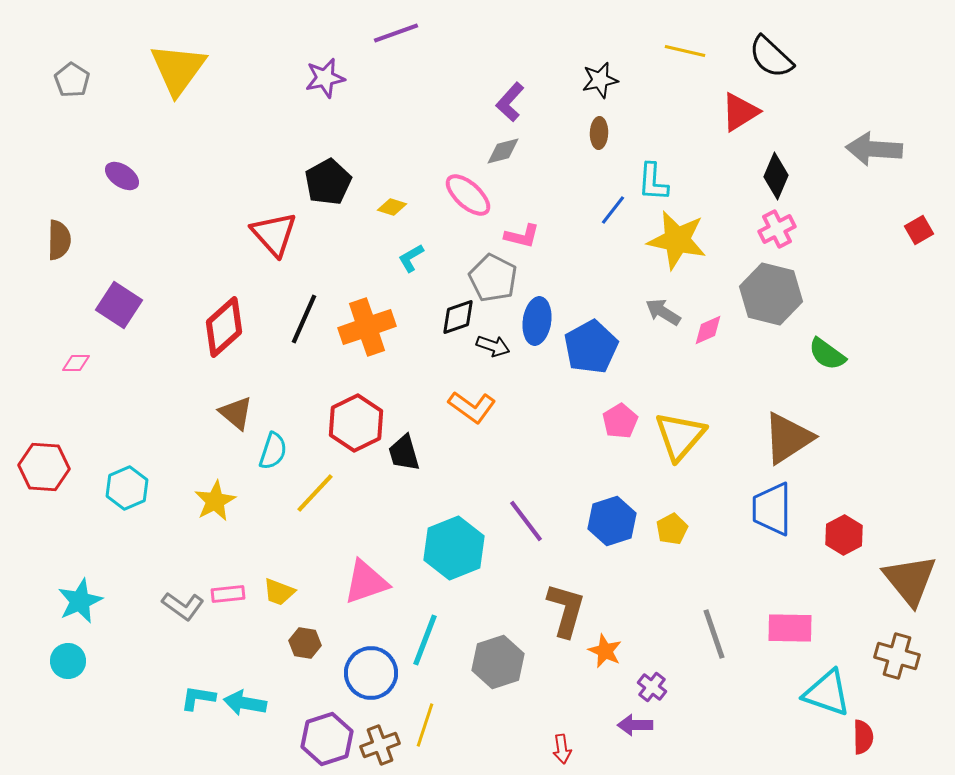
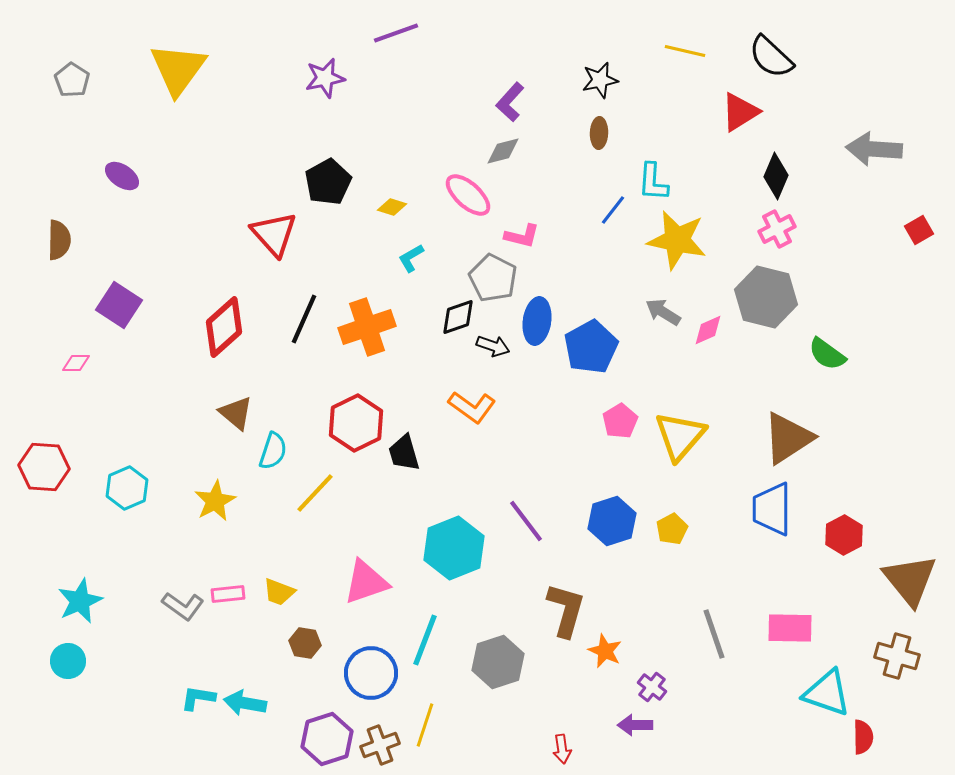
gray hexagon at (771, 294): moved 5 px left, 3 px down
